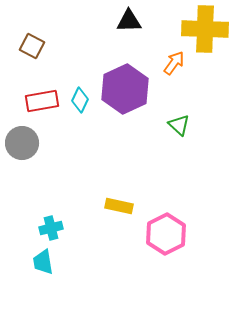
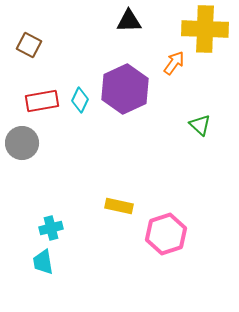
brown square: moved 3 px left, 1 px up
green triangle: moved 21 px right
pink hexagon: rotated 9 degrees clockwise
